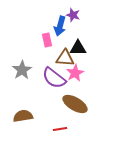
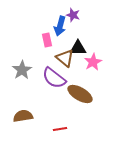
brown triangle: rotated 36 degrees clockwise
pink star: moved 18 px right, 11 px up
brown ellipse: moved 5 px right, 10 px up
